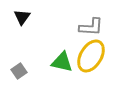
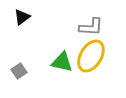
black triangle: rotated 18 degrees clockwise
